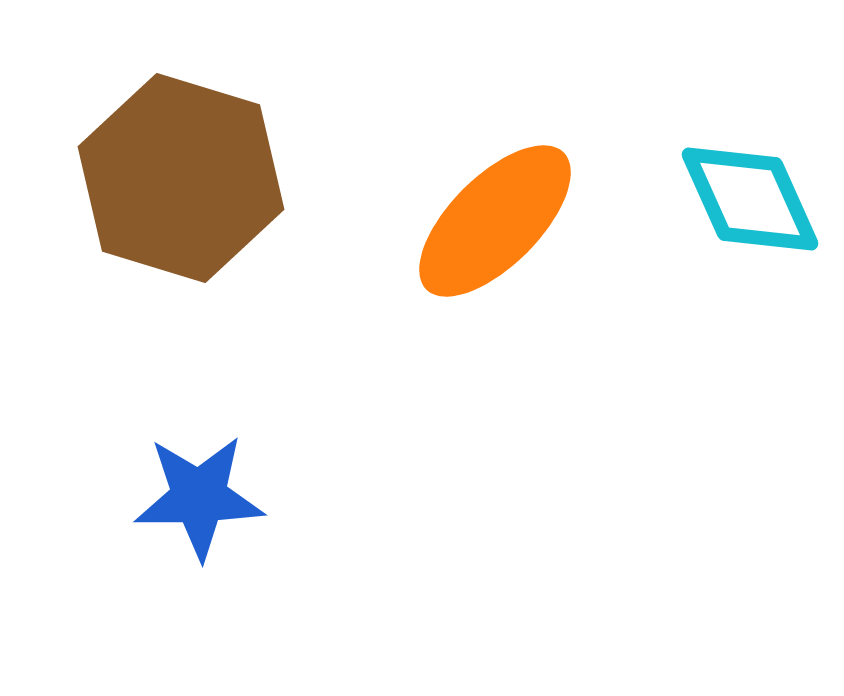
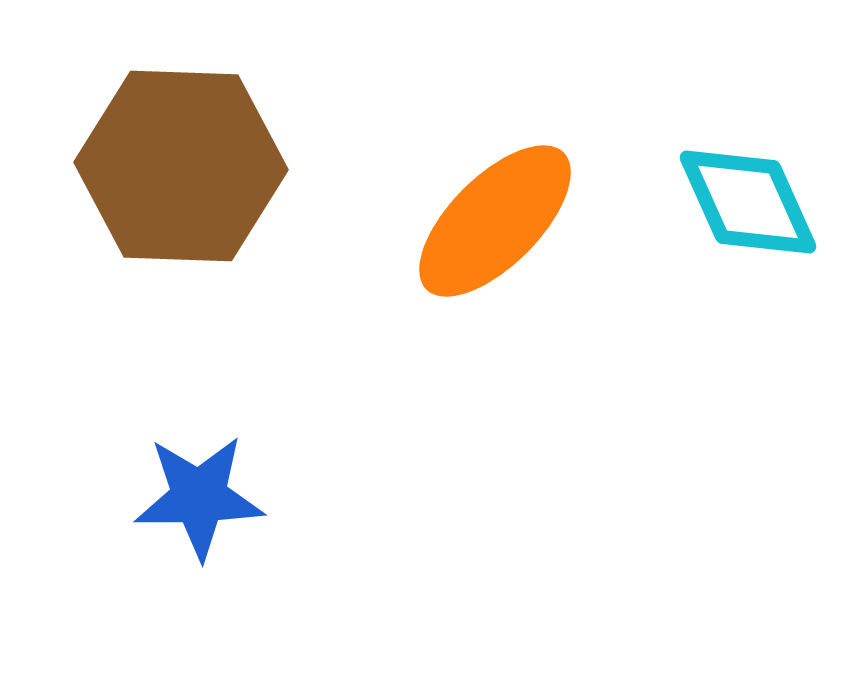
brown hexagon: moved 12 px up; rotated 15 degrees counterclockwise
cyan diamond: moved 2 px left, 3 px down
